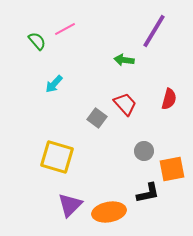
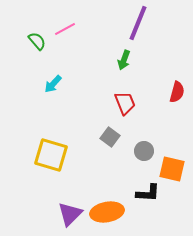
purple line: moved 16 px left, 8 px up; rotated 9 degrees counterclockwise
green arrow: rotated 78 degrees counterclockwise
cyan arrow: moved 1 px left
red semicircle: moved 8 px right, 7 px up
red trapezoid: moved 1 px up; rotated 20 degrees clockwise
gray square: moved 13 px right, 19 px down
yellow square: moved 6 px left, 2 px up
orange square: rotated 24 degrees clockwise
black L-shape: rotated 15 degrees clockwise
purple triangle: moved 9 px down
orange ellipse: moved 2 px left
